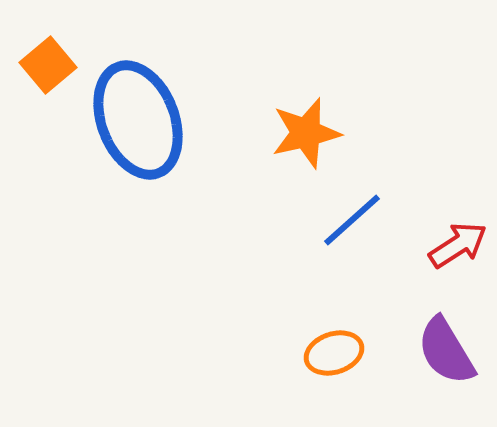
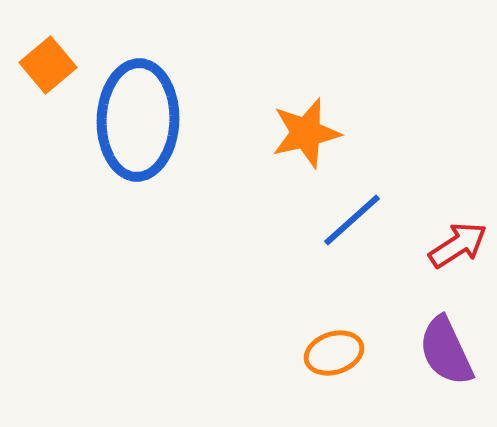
blue ellipse: rotated 23 degrees clockwise
purple semicircle: rotated 6 degrees clockwise
